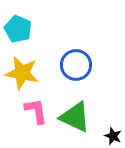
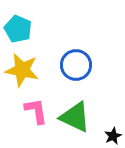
yellow star: moved 3 px up
black star: rotated 24 degrees clockwise
